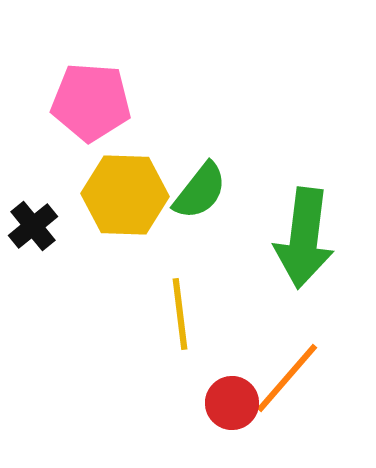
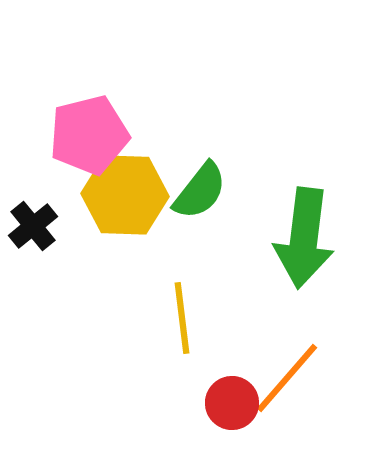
pink pentagon: moved 2 px left, 33 px down; rotated 18 degrees counterclockwise
yellow line: moved 2 px right, 4 px down
